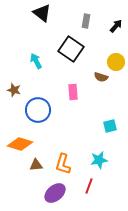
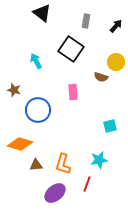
red line: moved 2 px left, 2 px up
